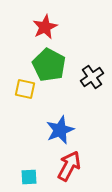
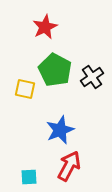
green pentagon: moved 6 px right, 5 px down
